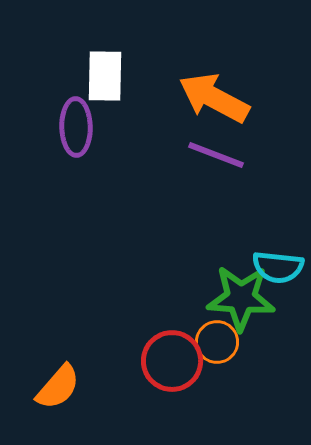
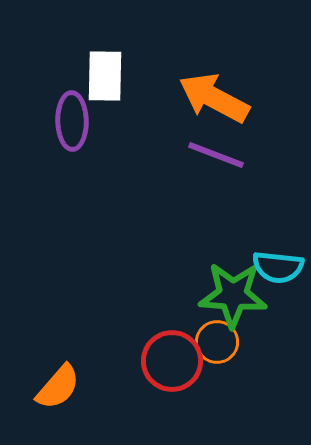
purple ellipse: moved 4 px left, 6 px up
green star: moved 8 px left, 3 px up
